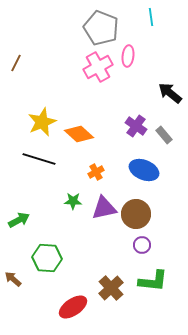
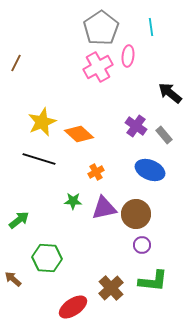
cyan line: moved 10 px down
gray pentagon: rotated 16 degrees clockwise
blue ellipse: moved 6 px right
green arrow: rotated 10 degrees counterclockwise
